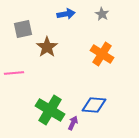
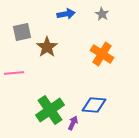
gray square: moved 1 px left, 3 px down
green cross: rotated 24 degrees clockwise
